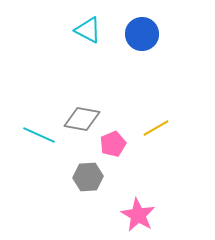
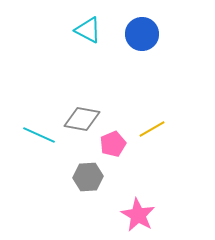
yellow line: moved 4 px left, 1 px down
